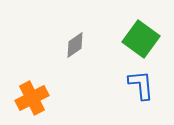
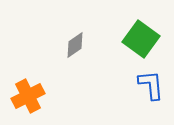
blue L-shape: moved 10 px right
orange cross: moved 4 px left, 2 px up
